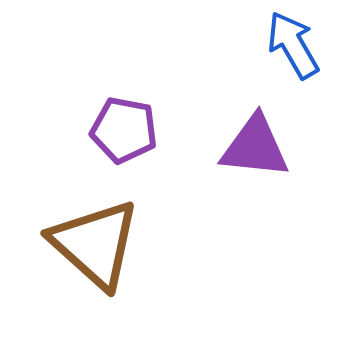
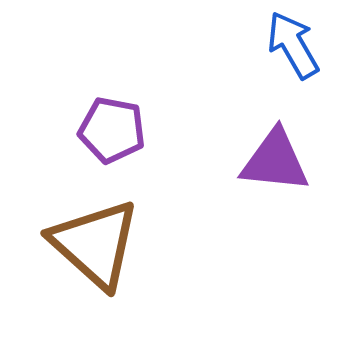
purple pentagon: moved 12 px left
purple triangle: moved 20 px right, 14 px down
